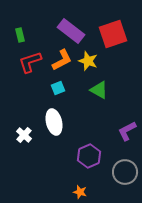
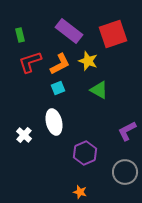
purple rectangle: moved 2 px left
orange L-shape: moved 2 px left, 4 px down
purple hexagon: moved 4 px left, 3 px up
